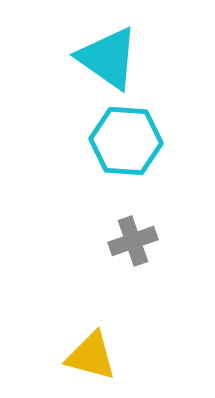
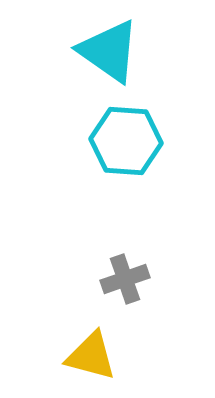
cyan triangle: moved 1 px right, 7 px up
gray cross: moved 8 px left, 38 px down
